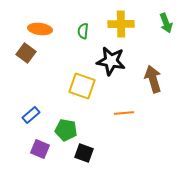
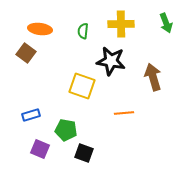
brown arrow: moved 2 px up
blue rectangle: rotated 24 degrees clockwise
